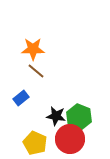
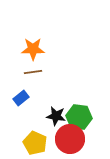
brown line: moved 3 px left, 1 px down; rotated 48 degrees counterclockwise
green hexagon: rotated 15 degrees counterclockwise
